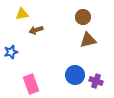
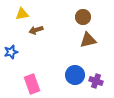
pink rectangle: moved 1 px right
